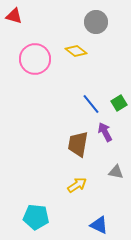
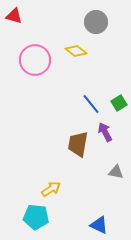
pink circle: moved 1 px down
yellow arrow: moved 26 px left, 4 px down
